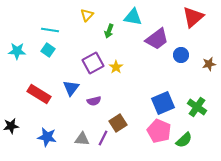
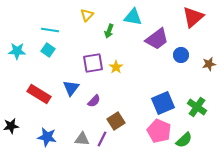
purple square: rotated 20 degrees clockwise
purple semicircle: rotated 32 degrees counterclockwise
brown square: moved 2 px left, 2 px up
purple line: moved 1 px left, 1 px down
